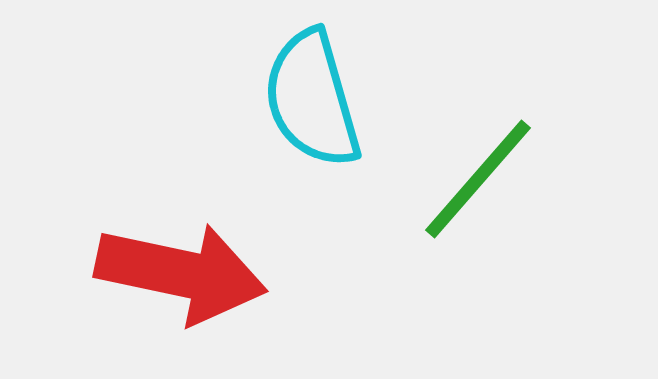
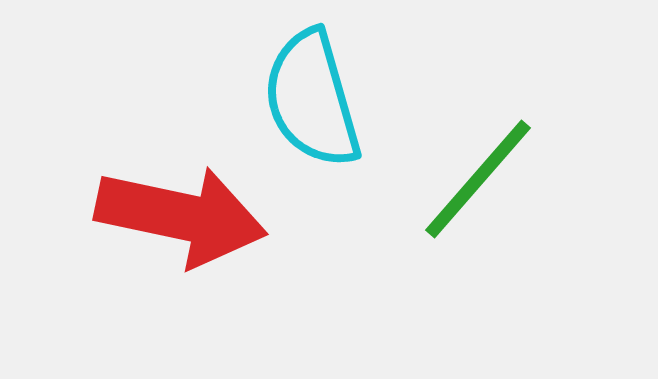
red arrow: moved 57 px up
